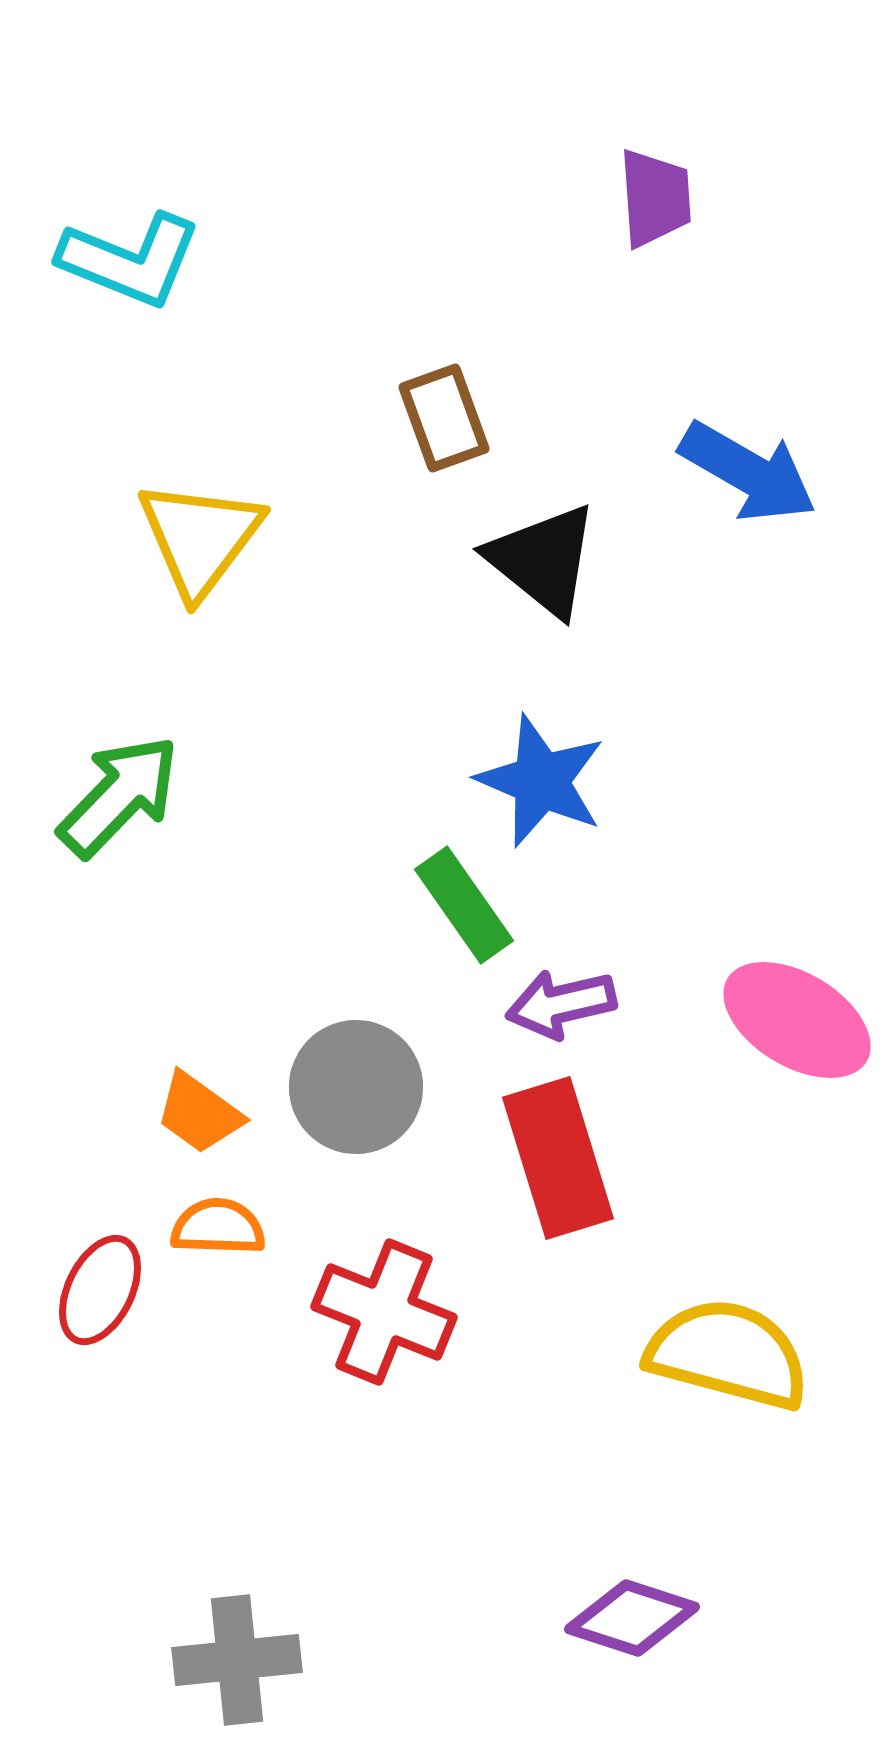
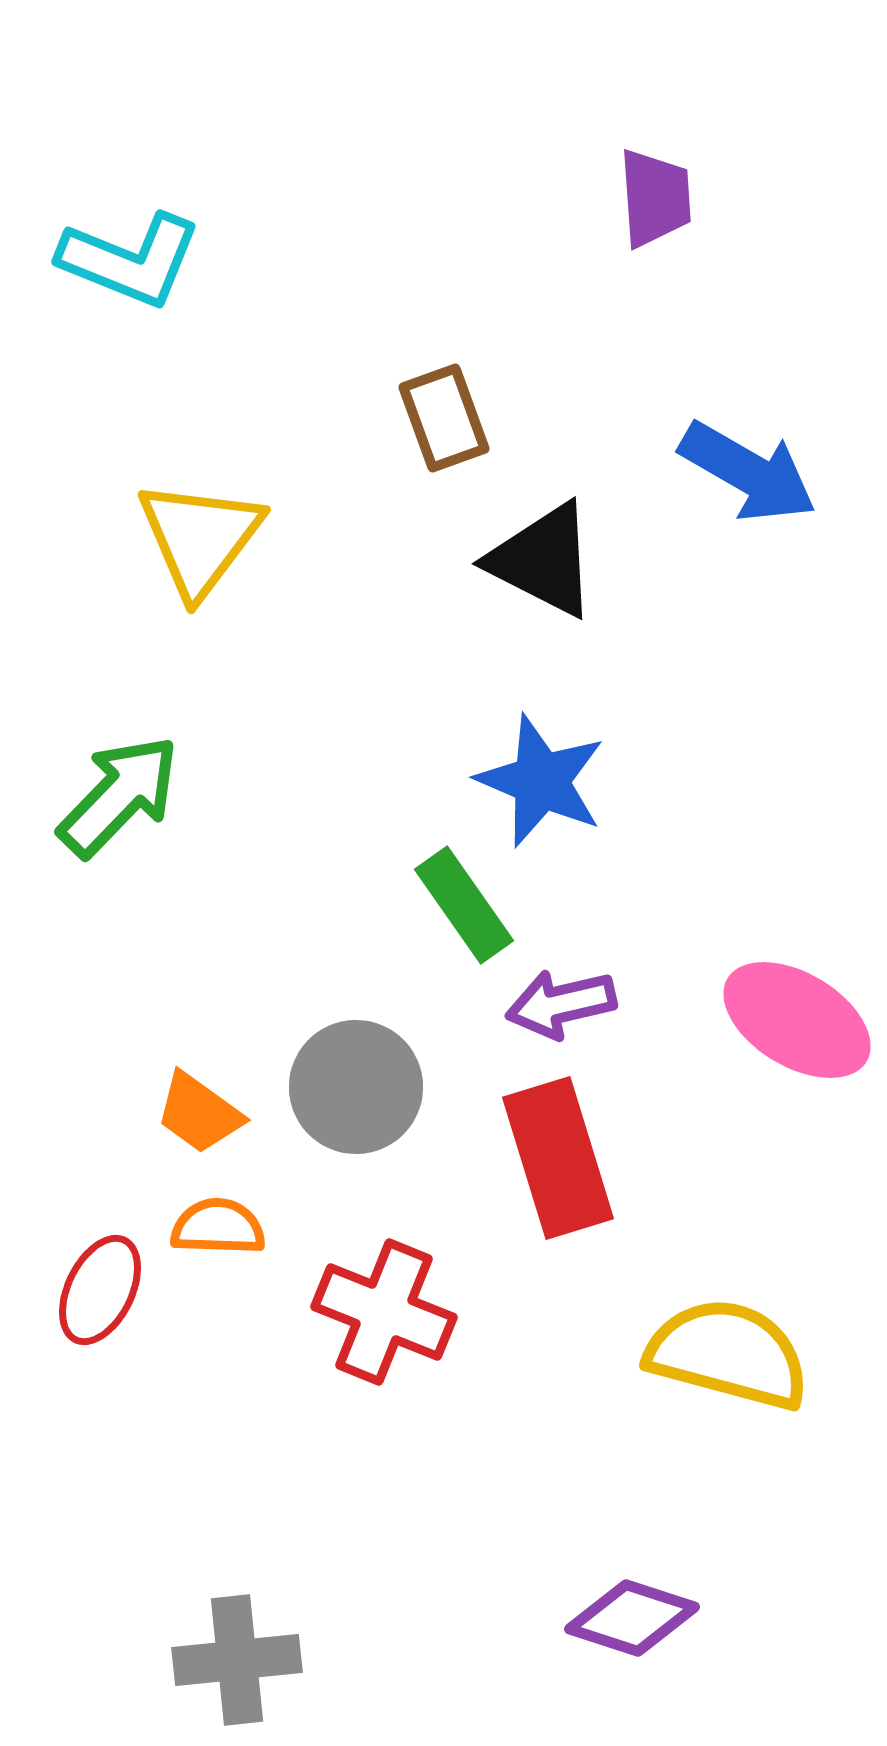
black triangle: rotated 12 degrees counterclockwise
